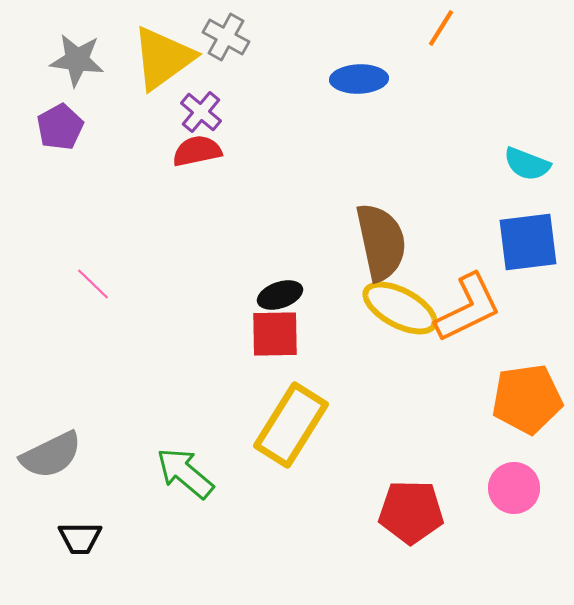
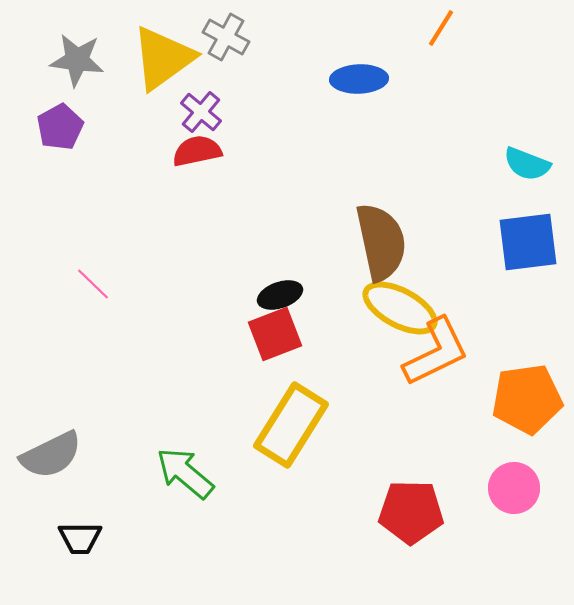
orange L-shape: moved 32 px left, 44 px down
red square: rotated 20 degrees counterclockwise
